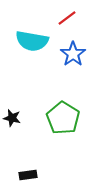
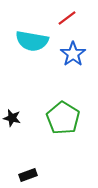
black rectangle: rotated 12 degrees counterclockwise
